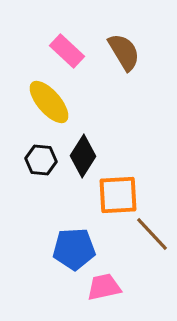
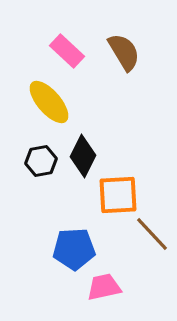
black diamond: rotated 6 degrees counterclockwise
black hexagon: moved 1 px down; rotated 16 degrees counterclockwise
